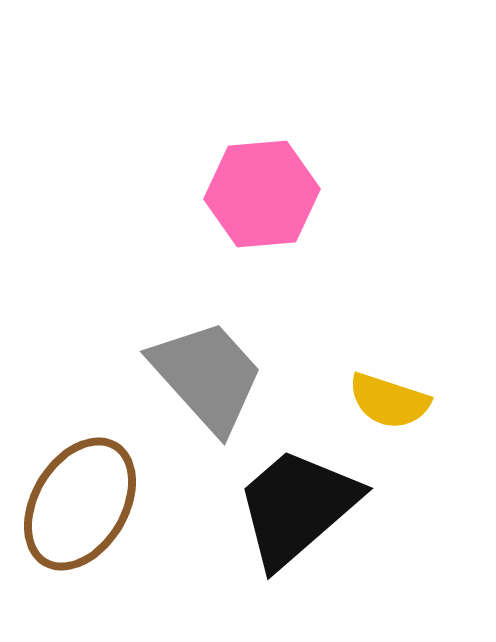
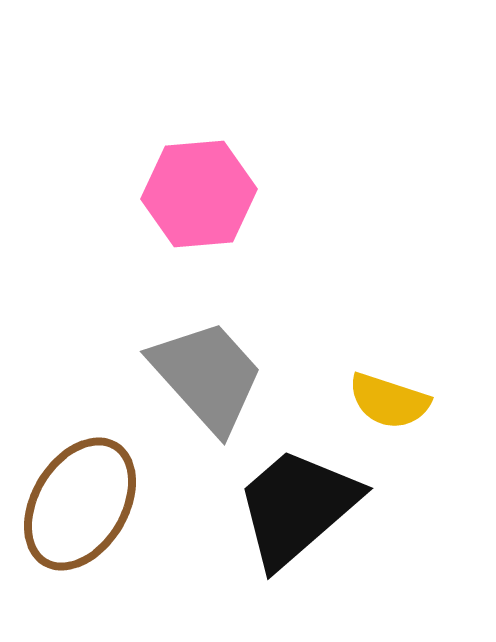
pink hexagon: moved 63 px left
